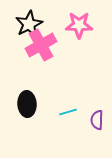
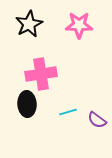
pink cross: moved 29 px down; rotated 20 degrees clockwise
purple semicircle: rotated 54 degrees counterclockwise
